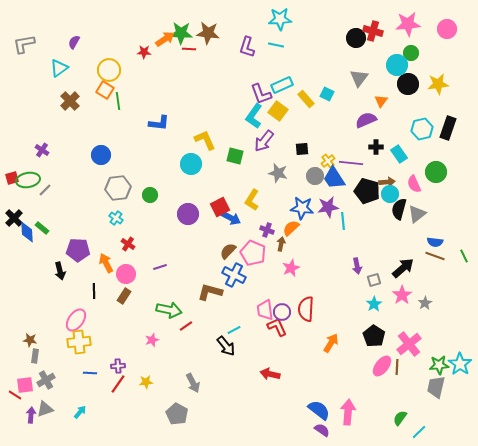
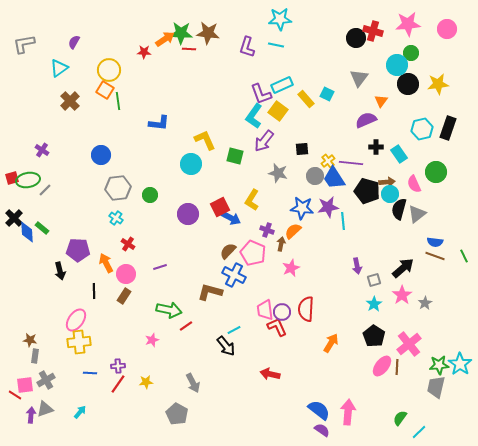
orange semicircle at (291, 228): moved 2 px right, 3 px down
